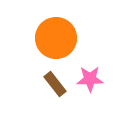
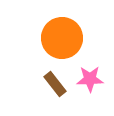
orange circle: moved 6 px right
